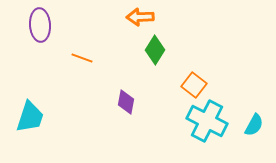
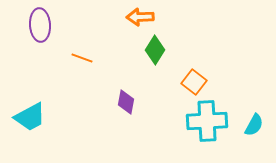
orange square: moved 3 px up
cyan trapezoid: rotated 44 degrees clockwise
cyan cross: rotated 30 degrees counterclockwise
